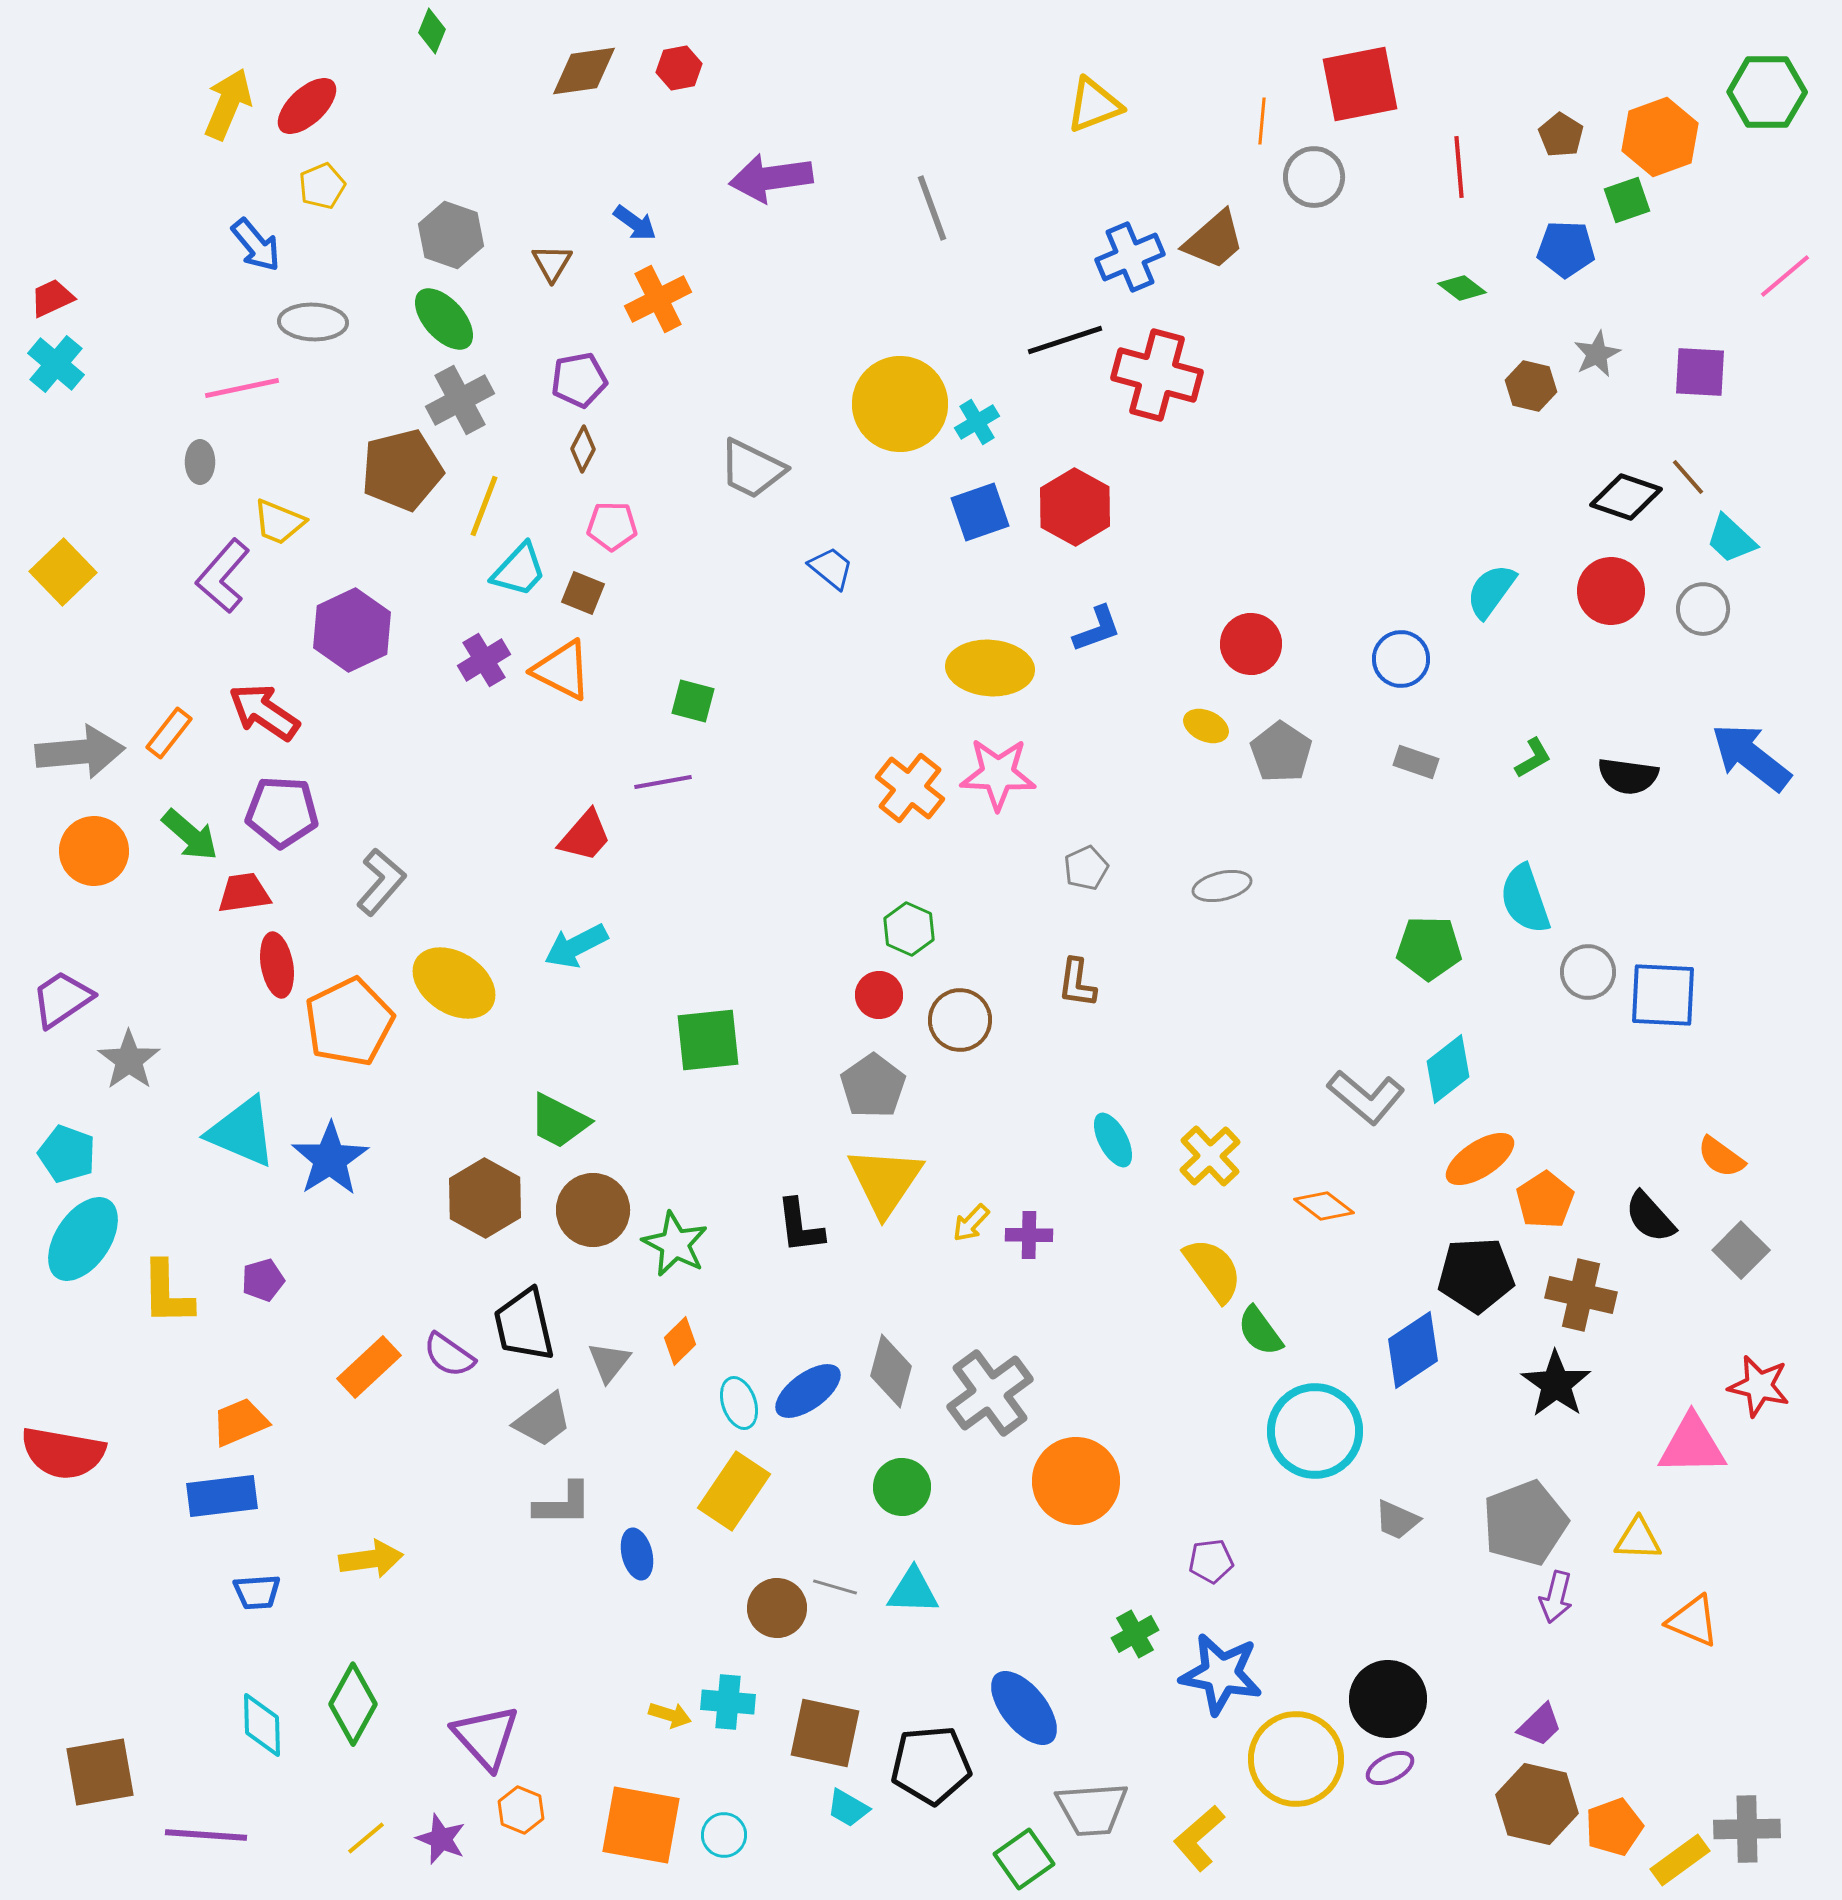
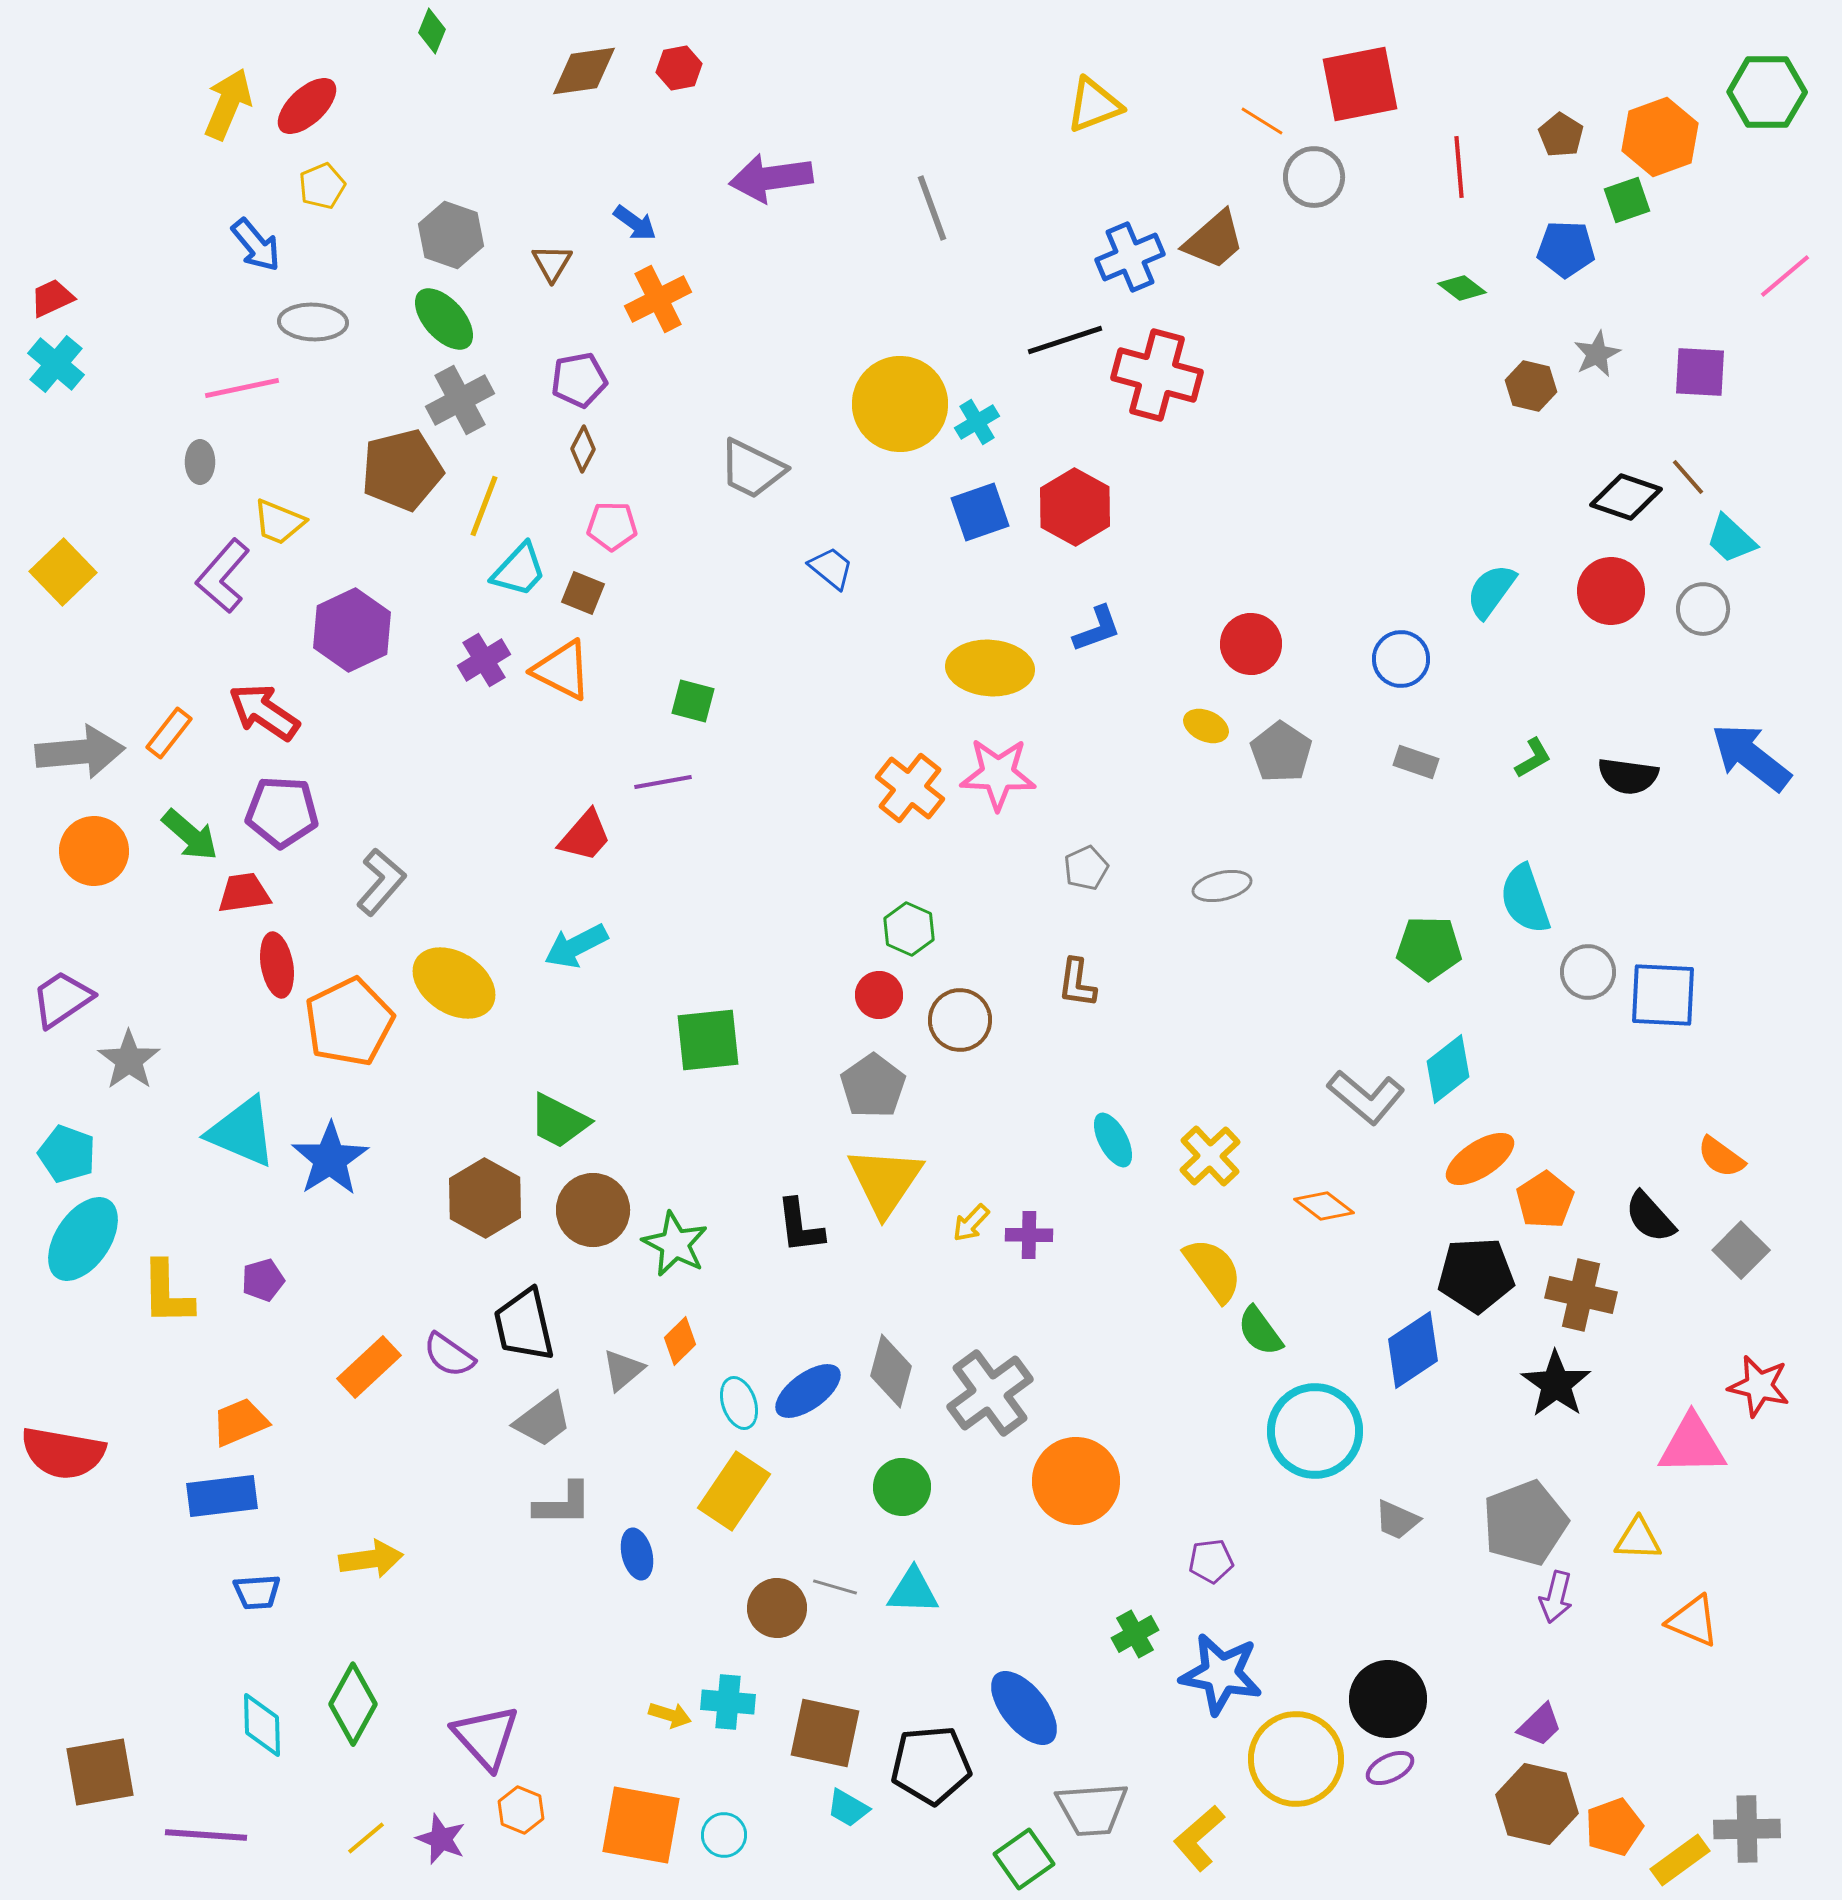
orange line at (1262, 121): rotated 63 degrees counterclockwise
gray triangle at (609, 1362): moved 14 px right, 8 px down; rotated 12 degrees clockwise
